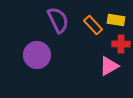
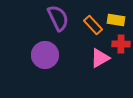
purple semicircle: moved 2 px up
purple circle: moved 8 px right
pink triangle: moved 9 px left, 8 px up
